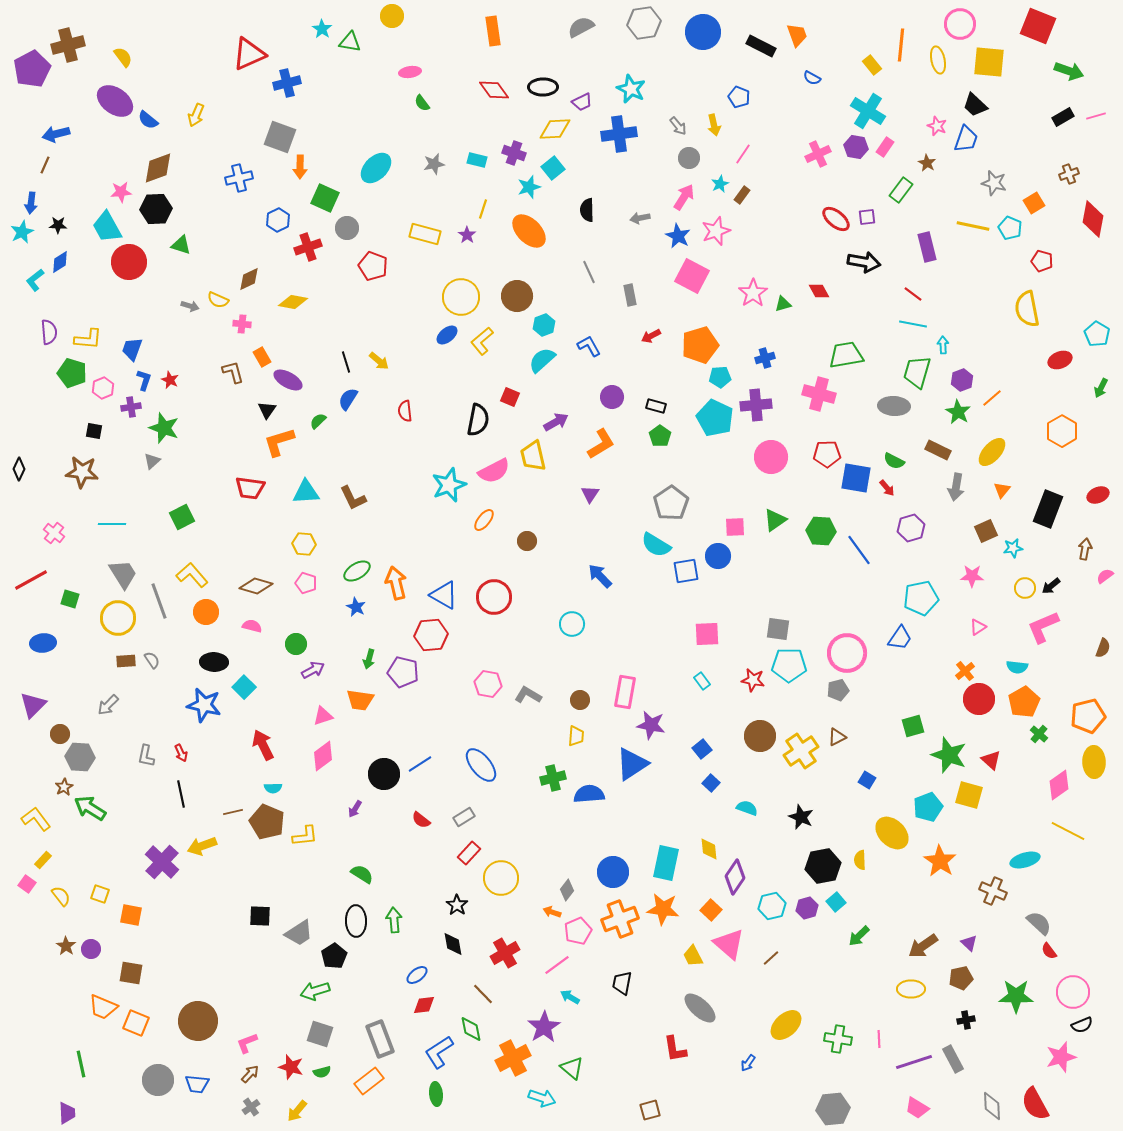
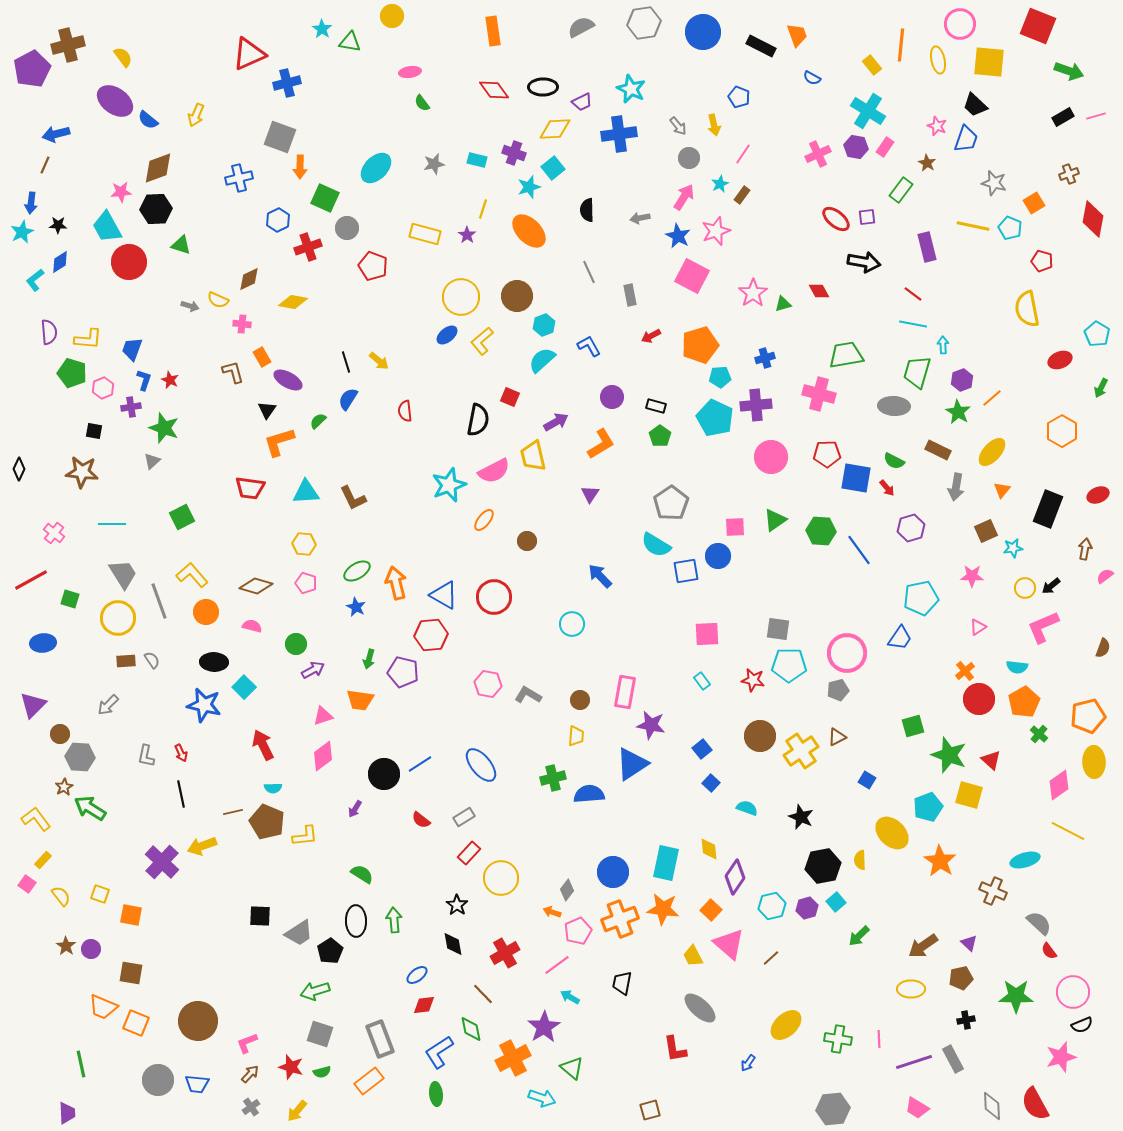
black pentagon at (334, 956): moved 4 px left, 5 px up
